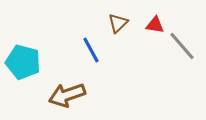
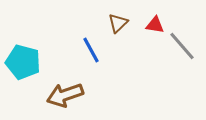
brown arrow: moved 2 px left
